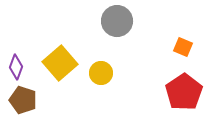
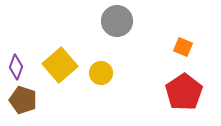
yellow square: moved 2 px down
